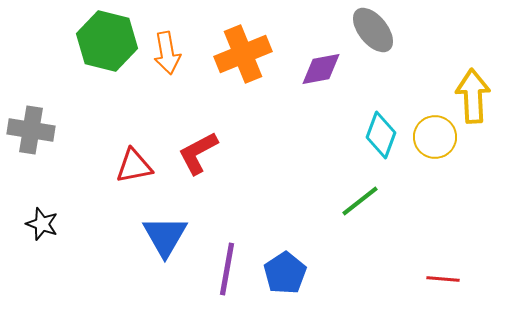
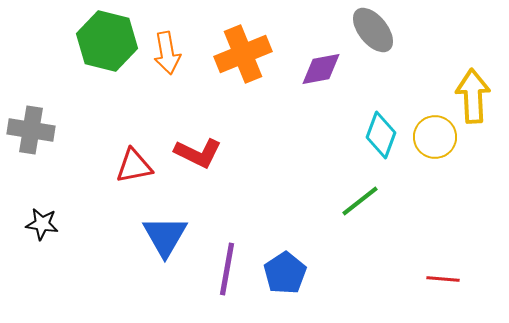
red L-shape: rotated 126 degrees counterclockwise
black star: rotated 12 degrees counterclockwise
